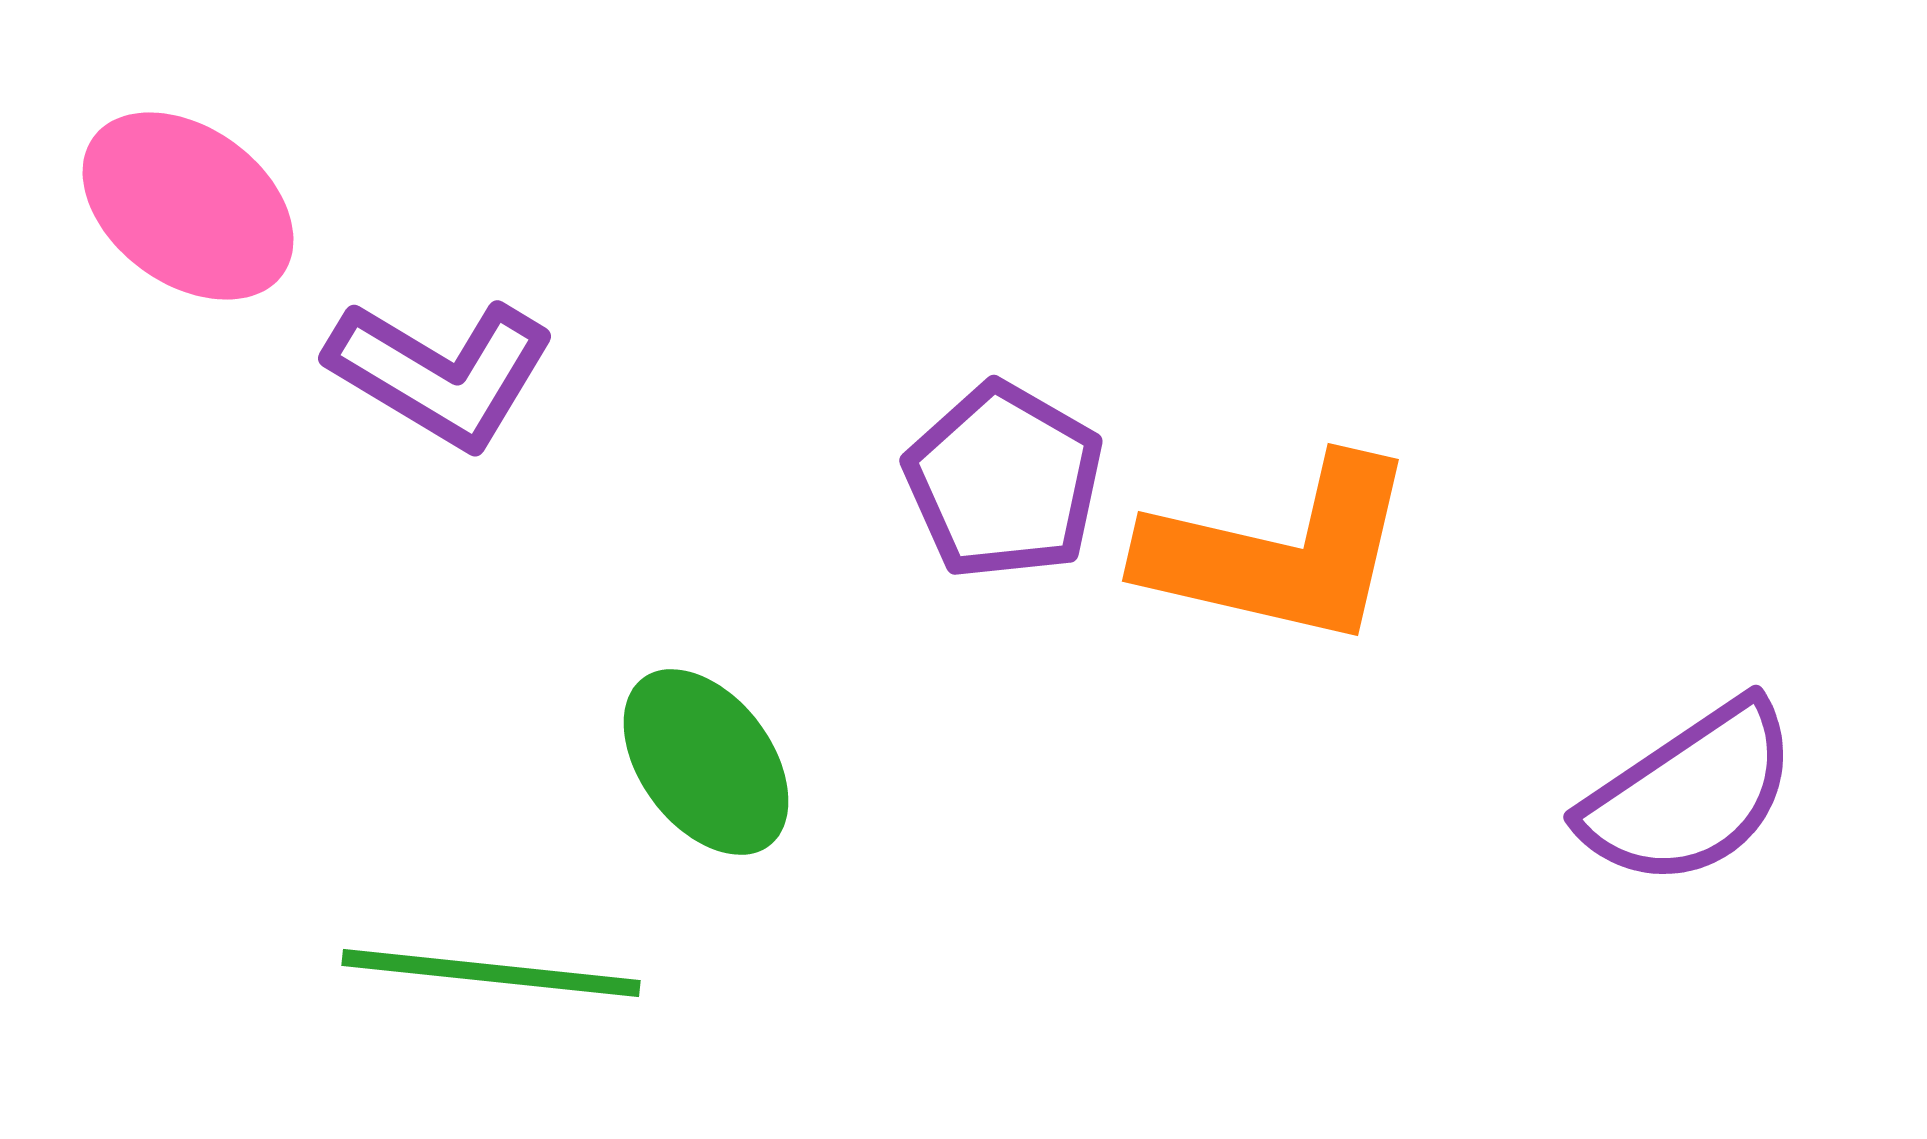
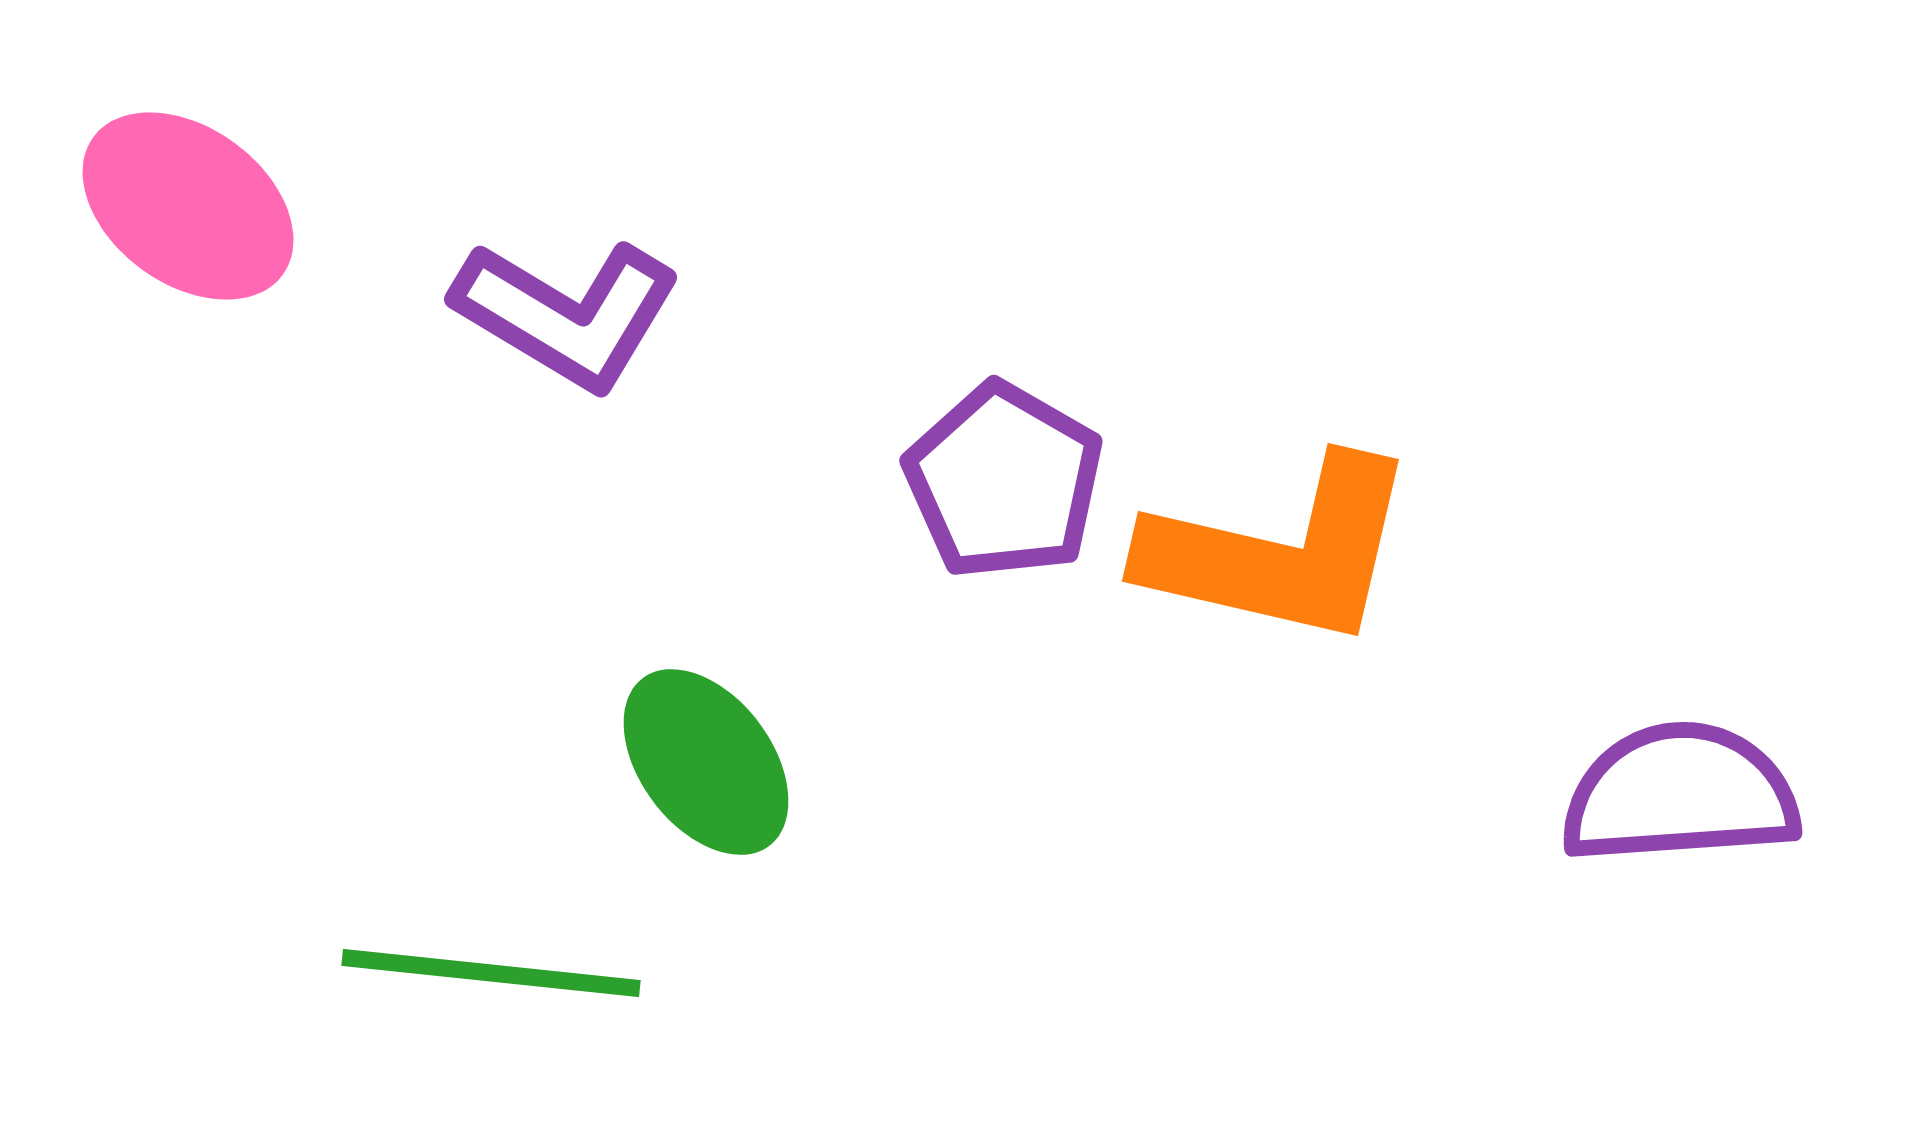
purple L-shape: moved 126 px right, 59 px up
purple semicircle: moved 10 px left; rotated 150 degrees counterclockwise
